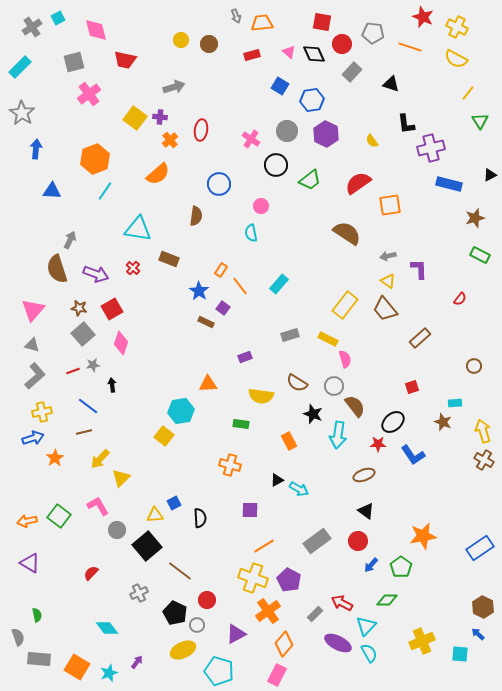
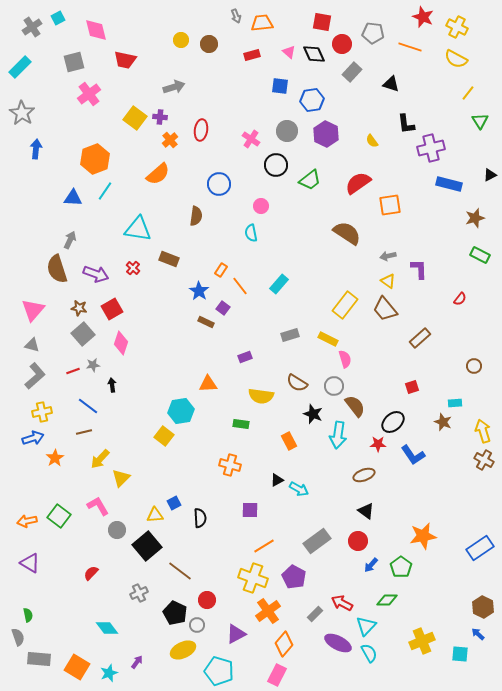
blue square at (280, 86): rotated 24 degrees counterclockwise
blue triangle at (52, 191): moved 21 px right, 7 px down
purple pentagon at (289, 580): moved 5 px right, 3 px up
green semicircle at (37, 615): moved 9 px left
